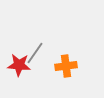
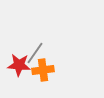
orange cross: moved 23 px left, 4 px down
